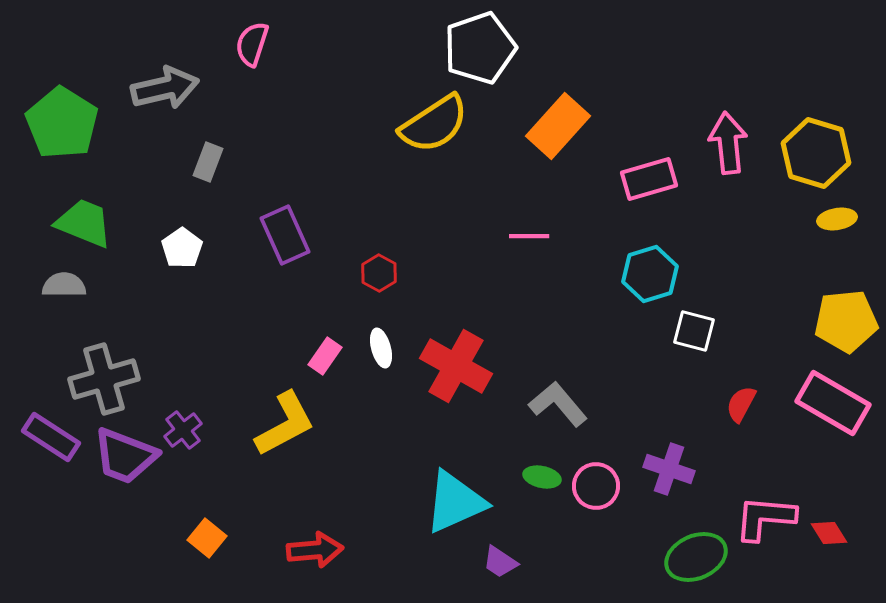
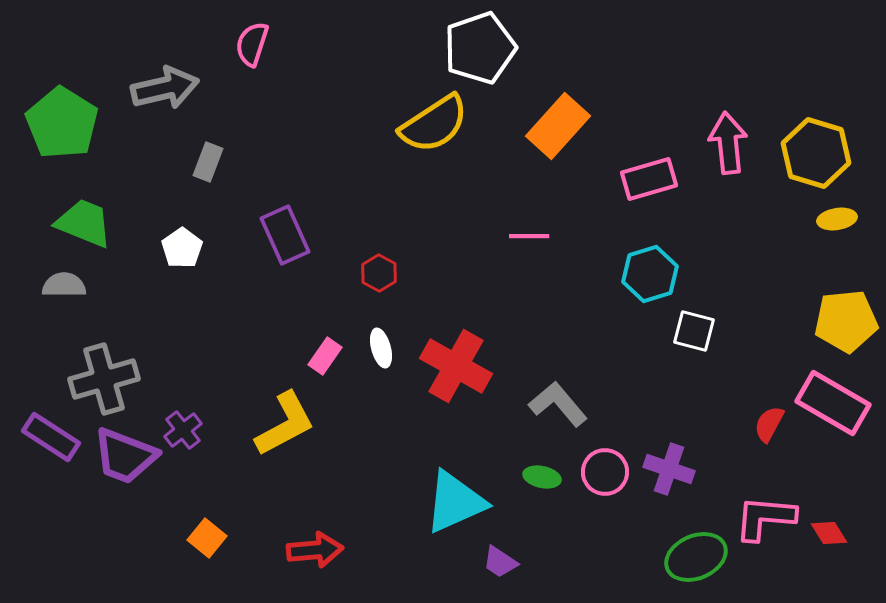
red semicircle at (741, 404): moved 28 px right, 20 px down
pink circle at (596, 486): moved 9 px right, 14 px up
